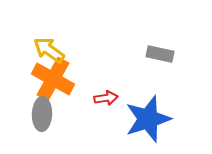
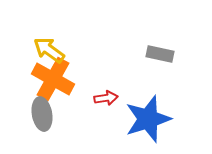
gray ellipse: rotated 12 degrees counterclockwise
